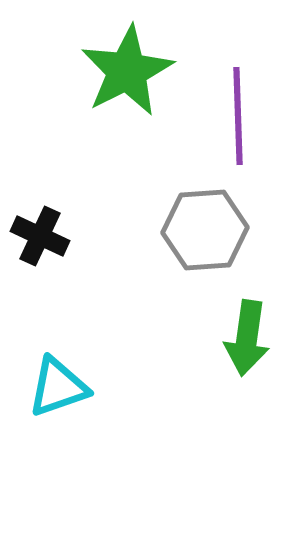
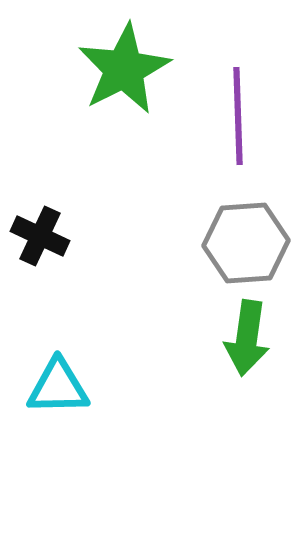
green star: moved 3 px left, 2 px up
gray hexagon: moved 41 px right, 13 px down
cyan triangle: rotated 18 degrees clockwise
